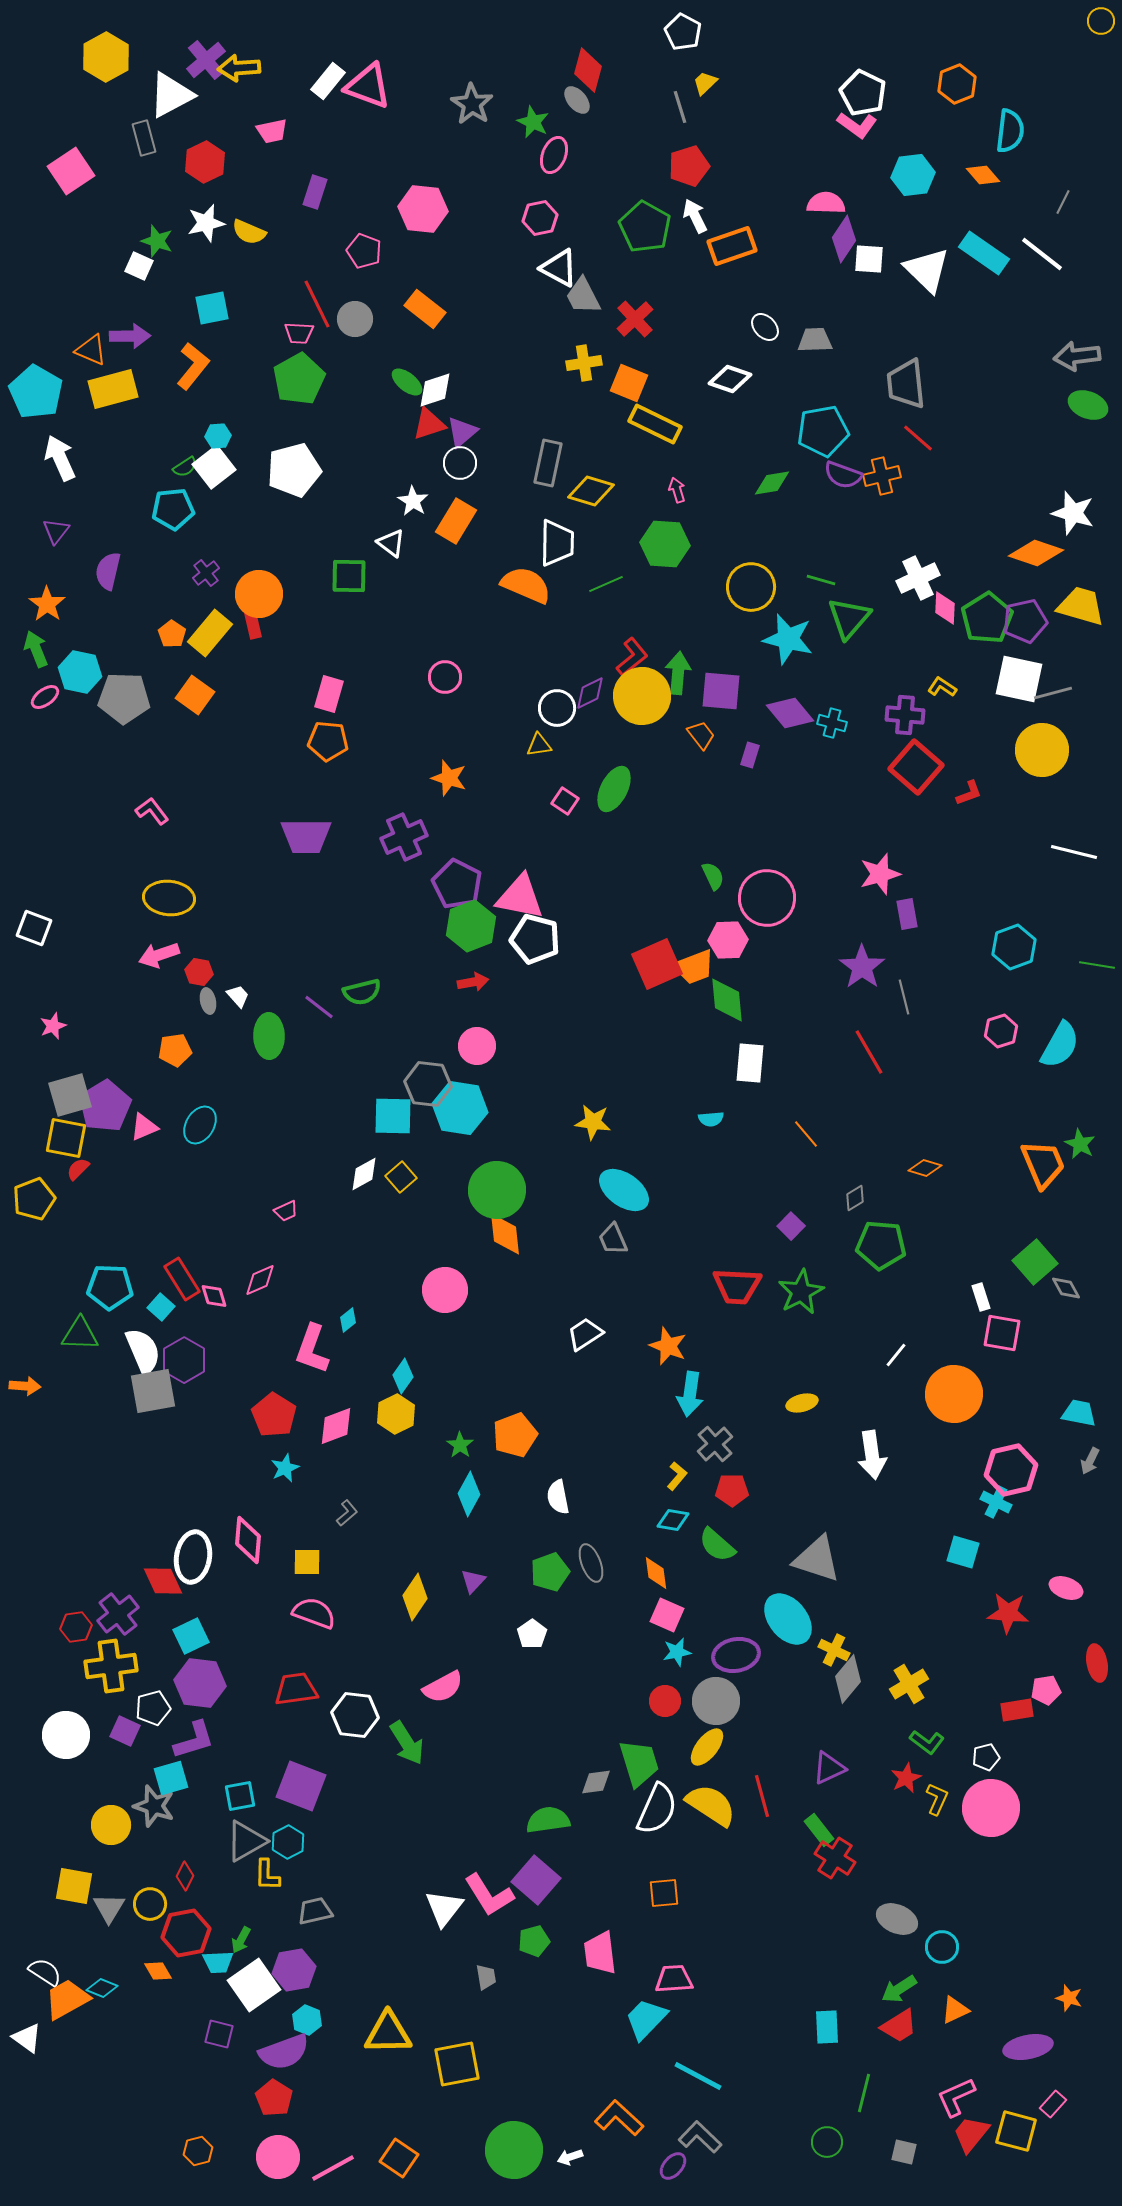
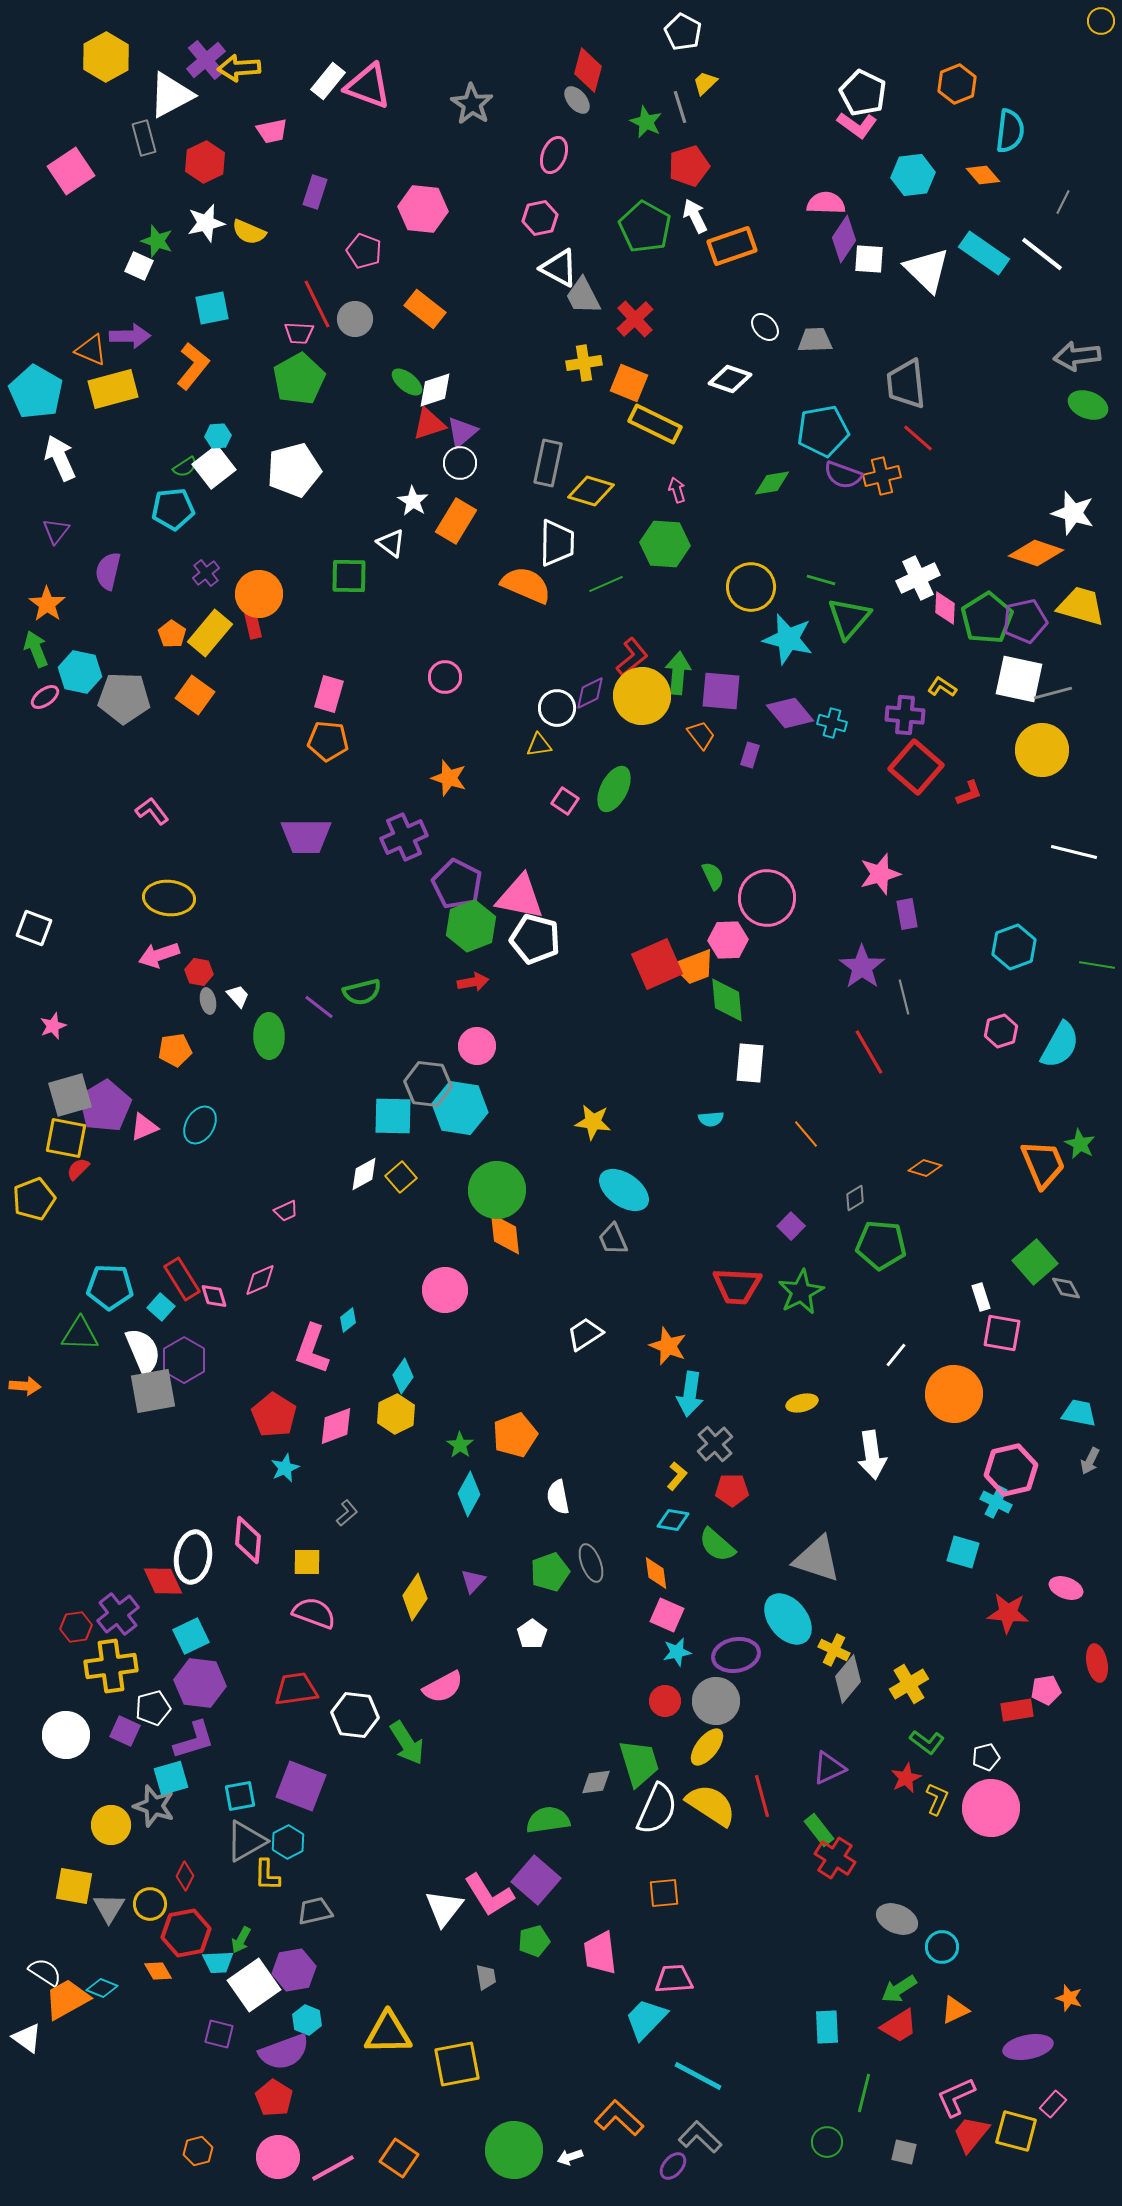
green star at (533, 122): moved 113 px right
